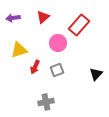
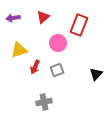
red rectangle: rotated 20 degrees counterclockwise
gray cross: moved 2 px left
